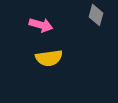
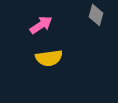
pink arrow: rotated 50 degrees counterclockwise
